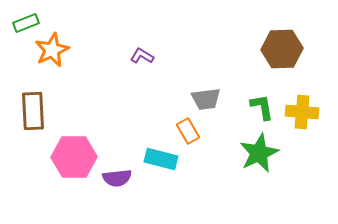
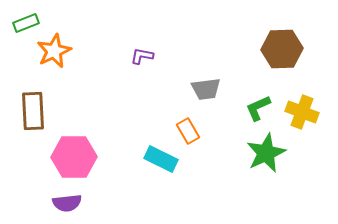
orange star: moved 2 px right, 1 px down
purple L-shape: rotated 20 degrees counterclockwise
gray trapezoid: moved 10 px up
green L-shape: moved 4 px left, 1 px down; rotated 104 degrees counterclockwise
yellow cross: rotated 16 degrees clockwise
green star: moved 7 px right
cyan rectangle: rotated 12 degrees clockwise
purple semicircle: moved 50 px left, 25 px down
